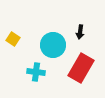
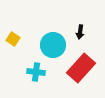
red rectangle: rotated 12 degrees clockwise
